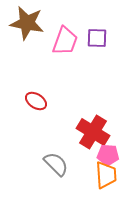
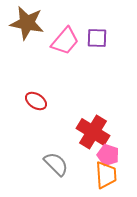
pink trapezoid: rotated 20 degrees clockwise
pink pentagon: rotated 15 degrees clockwise
